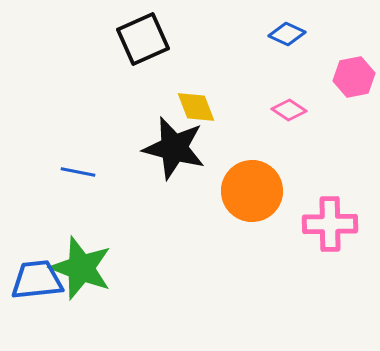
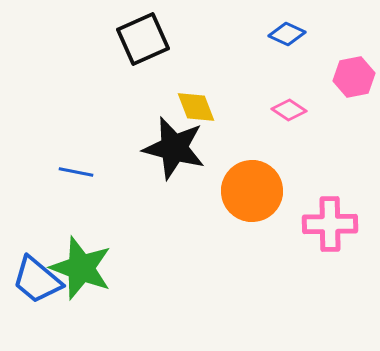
blue line: moved 2 px left
blue trapezoid: rotated 134 degrees counterclockwise
